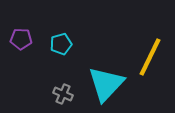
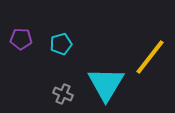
yellow line: rotated 12 degrees clockwise
cyan triangle: rotated 12 degrees counterclockwise
